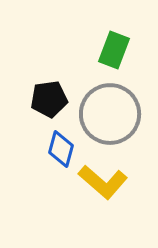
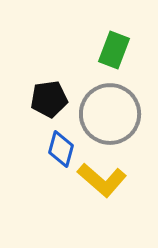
yellow L-shape: moved 1 px left, 2 px up
